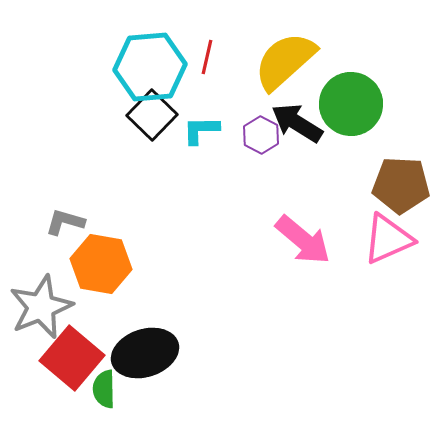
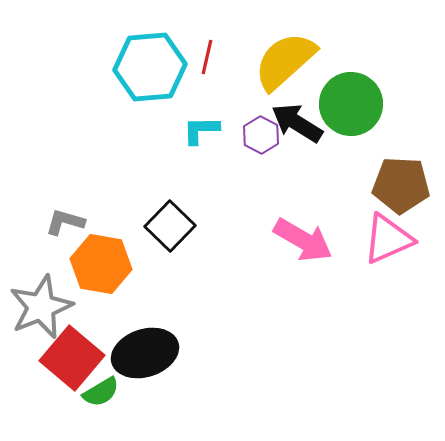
black square: moved 18 px right, 111 px down
pink arrow: rotated 10 degrees counterclockwise
green semicircle: moved 3 px left, 3 px down; rotated 120 degrees counterclockwise
